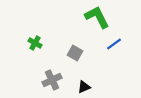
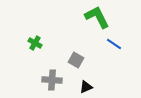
blue line: rotated 70 degrees clockwise
gray square: moved 1 px right, 7 px down
gray cross: rotated 30 degrees clockwise
black triangle: moved 2 px right
